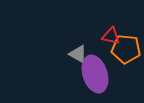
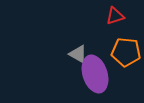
red triangle: moved 4 px right, 20 px up; rotated 30 degrees counterclockwise
orange pentagon: moved 3 px down
